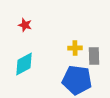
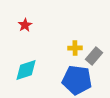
red star: rotated 24 degrees clockwise
gray rectangle: rotated 42 degrees clockwise
cyan diamond: moved 2 px right, 6 px down; rotated 10 degrees clockwise
